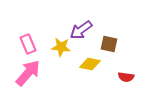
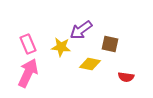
brown square: moved 1 px right
pink arrow: rotated 16 degrees counterclockwise
